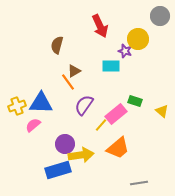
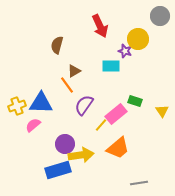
orange line: moved 1 px left, 3 px down
yellow triangle: rotated 16 degrees clockwise
